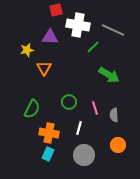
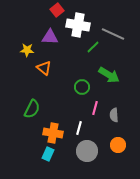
red square: moved 1 px right; rotated 24 degrees counterclockwise
gray line: moved 4 px down
yellow star: rotated 16 degrees clockwise
orange triangle: rotated 21 degrees counterclockwise
green circle: moved 13 px right, 15 px up
pink line: rotated 32 degrees clockwise
orange cross: moved 4 px right
gray circle: moved 3 px right, 4 px up
